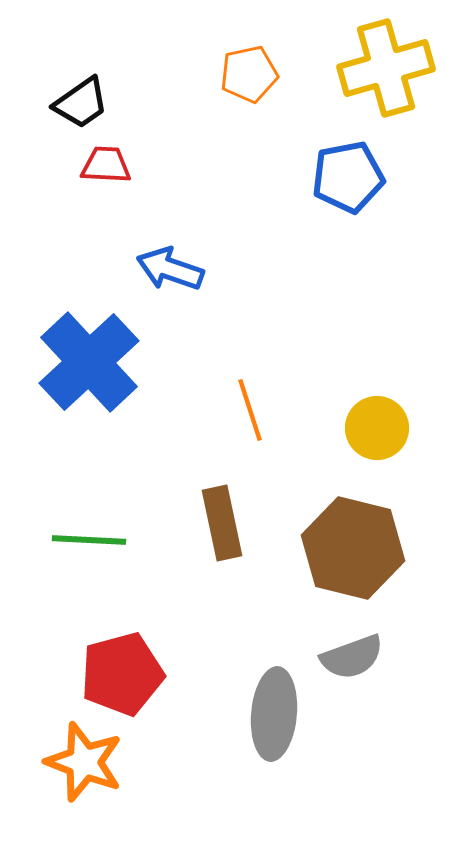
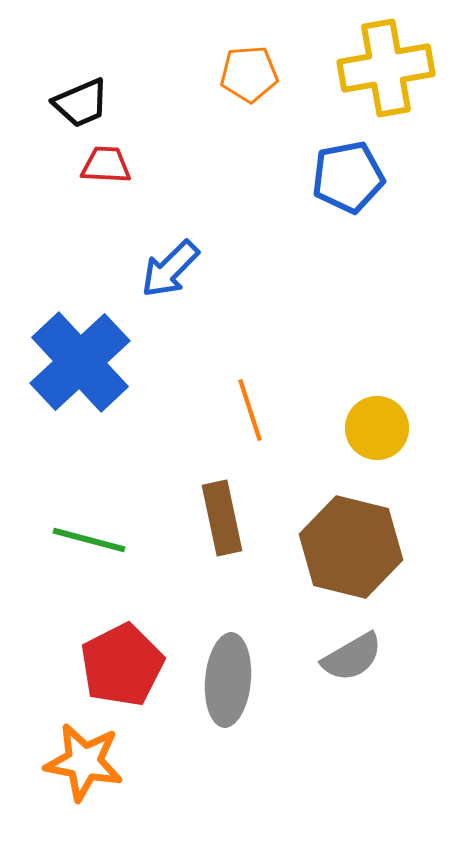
yellow cross: rotated 6 degrees clockwise
orange pentagon: rotated 8 degrees clockwise
black trapezoid: rotated 12 degrees clockwise
blue arrow: rotated 64 degrees counterclockwise
blue cross: moved 9 px left
brown rectangle: moved 5 px up
green line: rotated 12 degrees clockwise
brown hexagon: moved 2 px left, 1 px up
gray semicircle: rotated 10 degrees counterclockwise
red pentagon: moved 9 px up; rotated 12 degrees counterclockwise
gray ellipse: moved 46 px left, 34 px up
orange star: rotated 10 degrees counterclockwise
